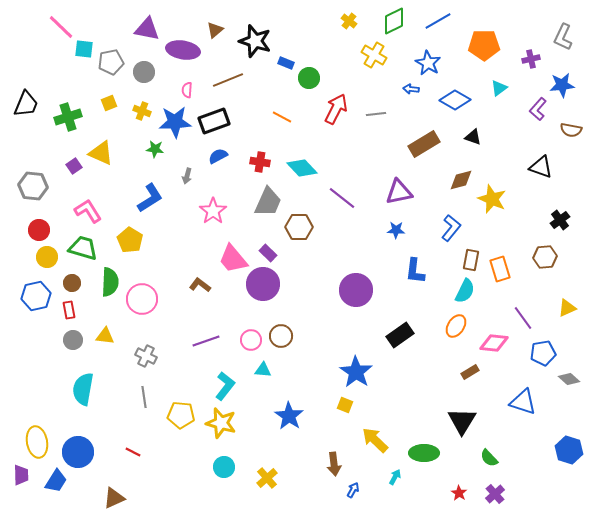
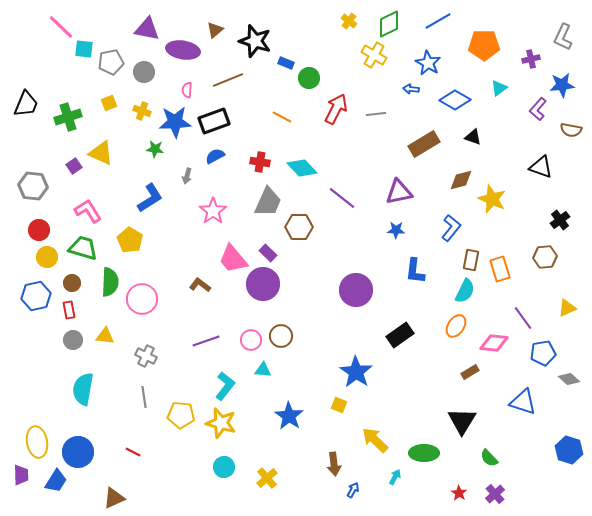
green diamond at (394, 21): moved 5 px left, 3 px down
blue semicircle at (218, 156): moved 3 px left
yellow square at (345, 405): moved 6 px left
